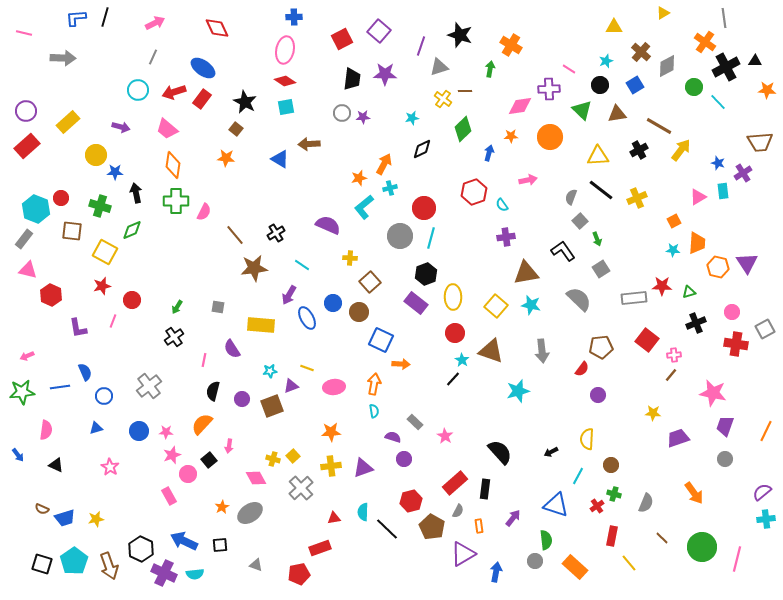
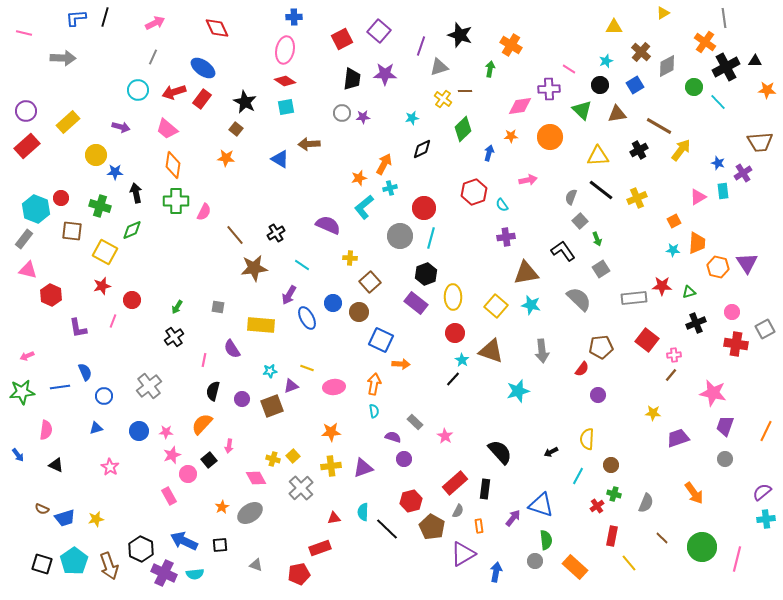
blue triangle at (556, 505): moved 15 px left
